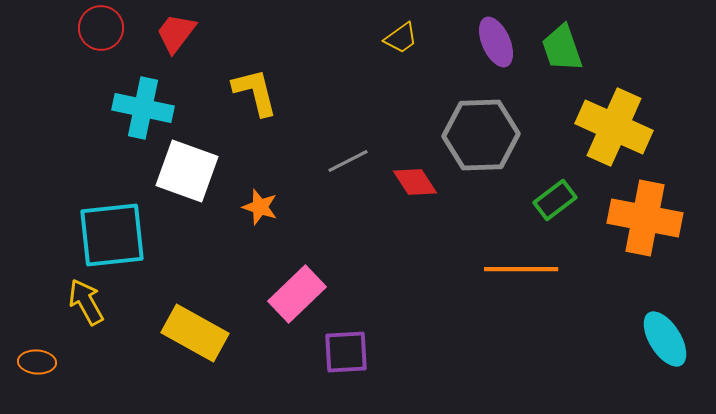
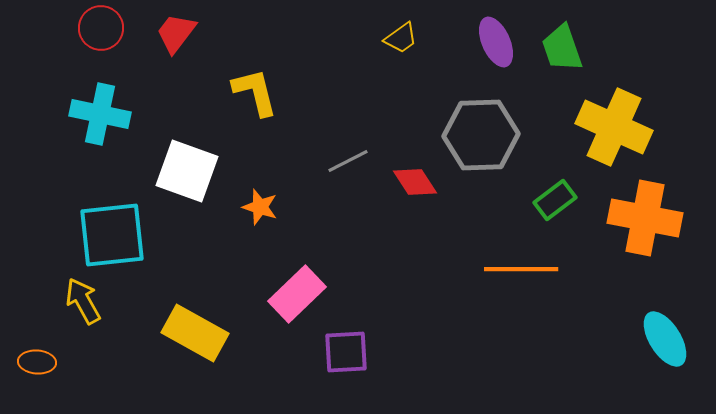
cyan cross: moved 43 px left, 6 px down
yellow arrow: moved 3 px left, 1 px up
